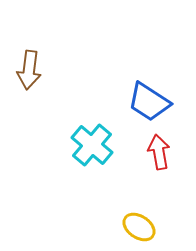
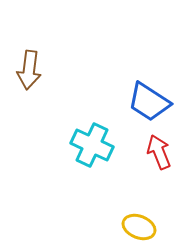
cyan cross: rotated 15 degrees counterclockwise
red arrow: rotated 12 degrees counterclockwise
yellow ellipse: rotated 12 degrees counterclockwise
